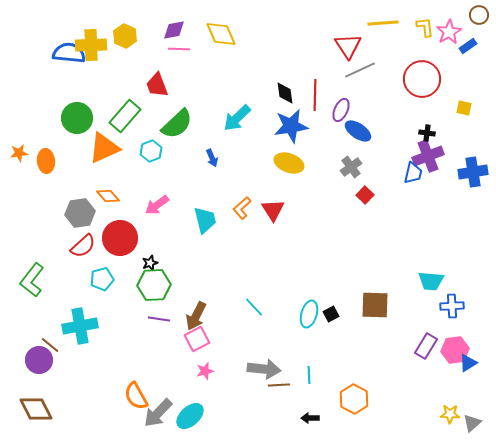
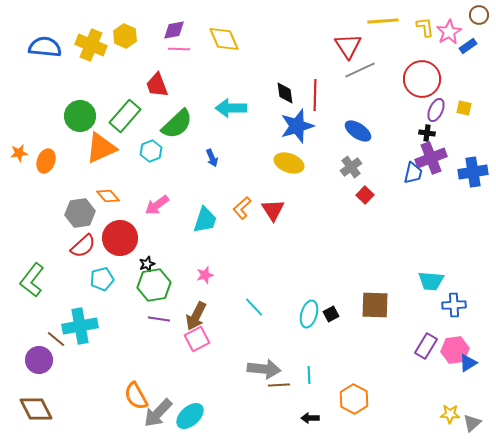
yellow line at (383, 23): moved 2 px up
yellow diamond at (221, 34): moved 3 px right, 5 px down
yellow cross at (91, 45): rotated 24 degrees clockwise
blue semicircle at (69, 53): moved 24 px left, 6 px up
purple ellipse at (341, 110): moved 95 px right
green circle at (77, 118): moved 3 px right, 2 px up
cyan arrow at (237, 118): moved 6 px left, 10 px up; rotated 44 degrees clockwise
blue star at (291, 126): moved 6 px right; rotated 8 degrees counterclockwise
orange triangle at (104, 148): moved 3 px left
purple cross at (428, 156): moved 3 px right, 2 px down
orange ellipse at (46, 161): rotated 25 degrees clockwise
cyan trapezoid at (205, 220): rotated 32 degrees clockwise
black star at (150, 263): moved 3 px left, 1 px down
green hexagon at (154, 285): rotated 8 degrees counterclockwise
blue cross at (452, 306): moved 2 px right, 1 px up
brown line at (50, 345): moved 6 px right, 6 px up
pink star at (205, 371): moved 96 px up
